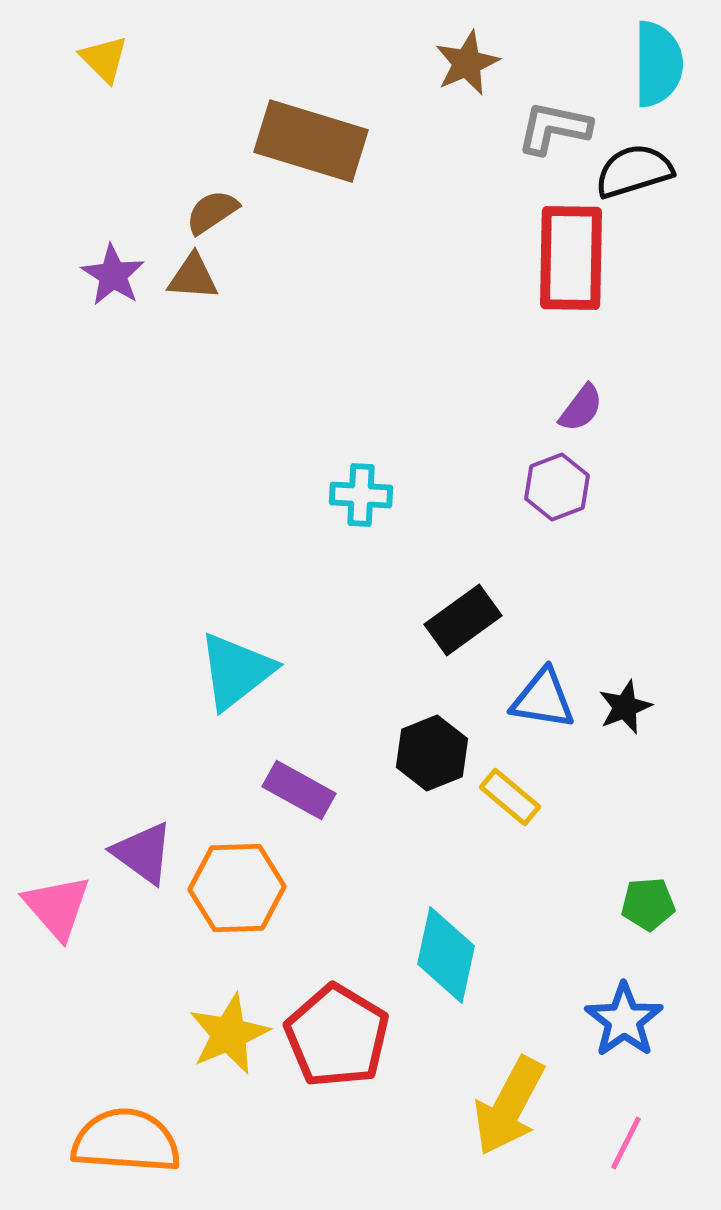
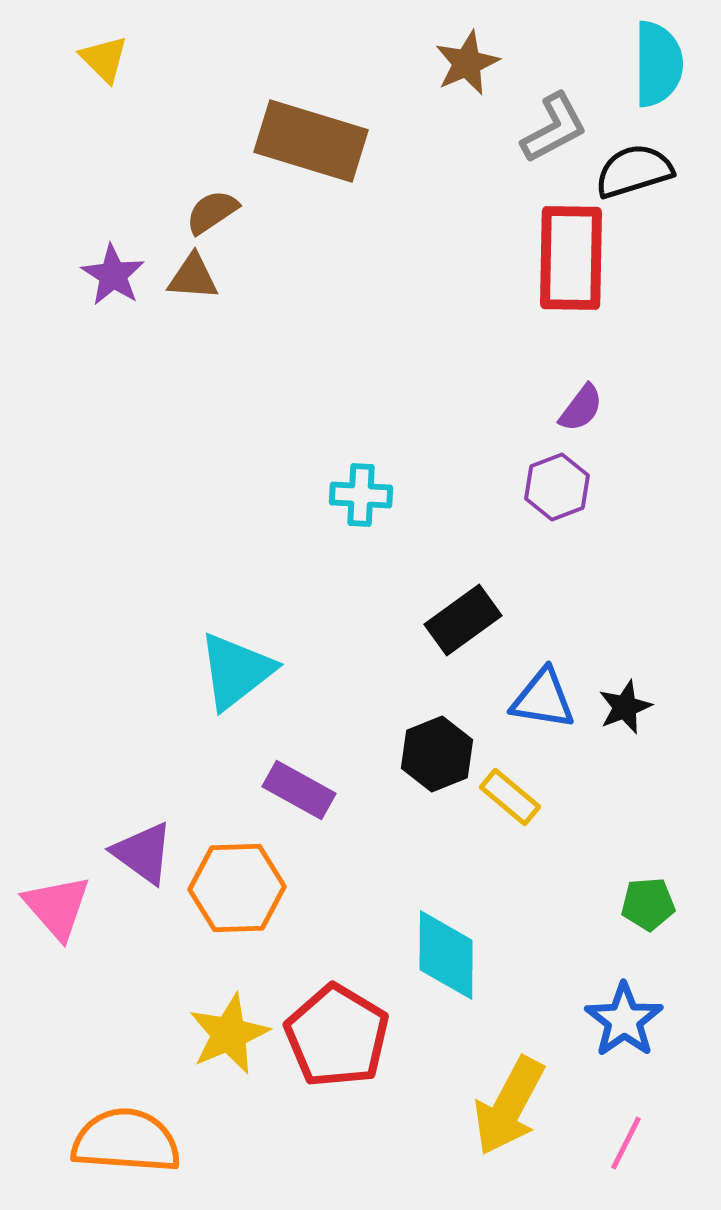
gray L-shape: rotated 140 degrees clockwise
black hexagon: moved 5 px right, 1 px down
cyan diamond: rotated 12 degrees counterclockwise
